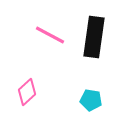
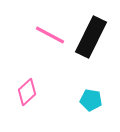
black rectangle: moved 3 px left; rotated 18 degrees clockwise
